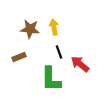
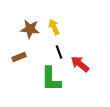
yellow arrow: rotated 14 degrees counterclockwise
